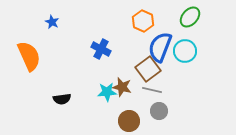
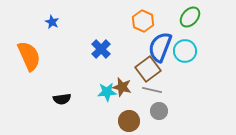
blue cross: rotated 18 degrees clockwise
